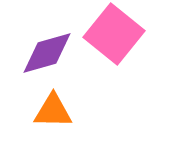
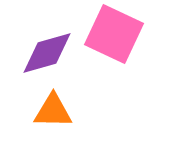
pink square: rotated 14 degrees counterclockwise
